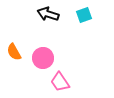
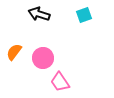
black arrow: moved 9 px left
orange semicircle: rotated 66 degrees clockwise
